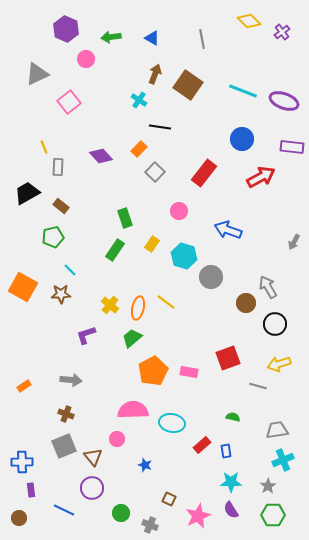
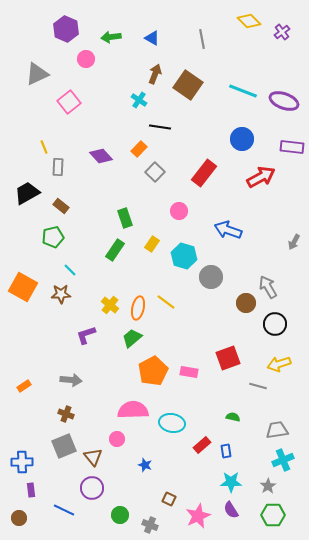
green circle at (121, 513): moved 1 px left, 2 px down
